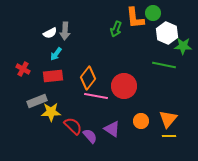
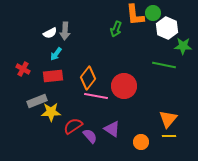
orange L-shape: moved 3 px up
white hexagon: moved 5 px up
orange circle: moved 21 px down
red semicircle: rotated 78 degrees counterclockwise
